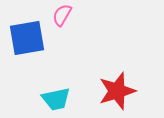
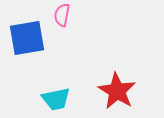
pink semicircle: rotated 20 degrees counterclockwise
red star: rotated 24 degrees counterclockwise
